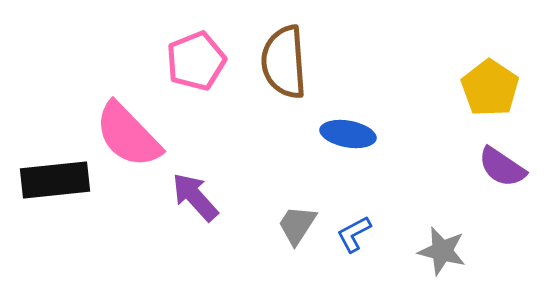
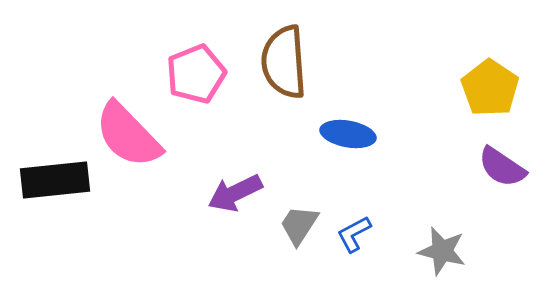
pink pentagon: moved 13 px down
purple arrow: moved 40 px right, 4 px up; rotated 74 degrees counterclockwise
gray trapezoid: moved 2 px right
